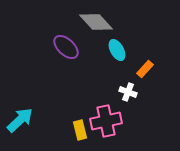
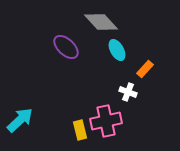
gray diamond: moved 5 px right
